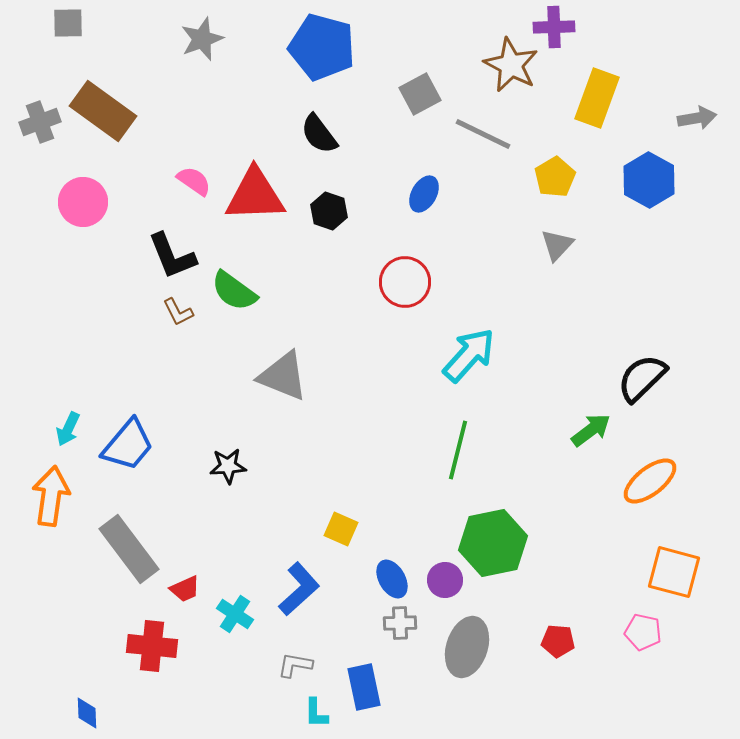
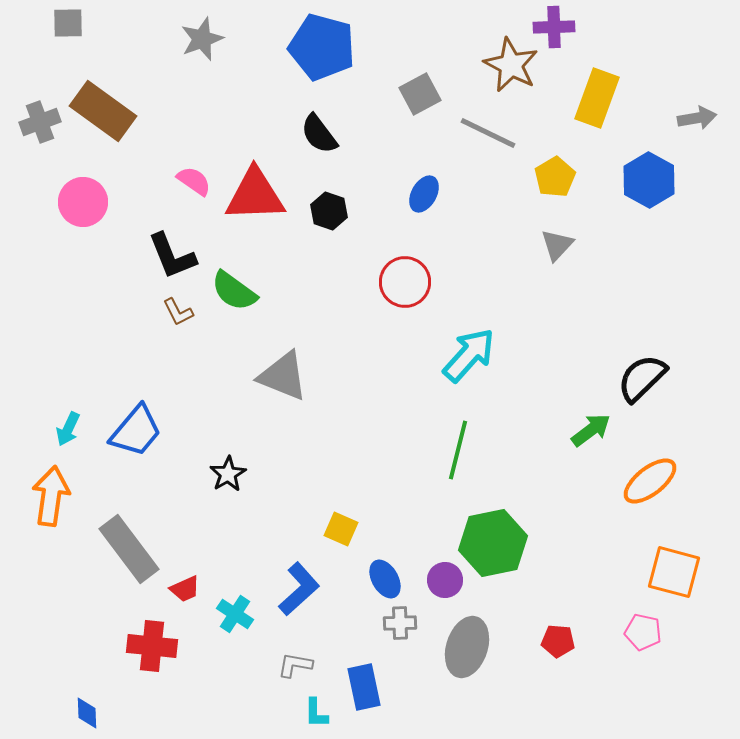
gray line at (483, 134): moved 5 px right, 1 px up
blue trapezoid at (128, 445): moved 8 px right, 14 px up
black star at (228, 466): moved 8 px down; rotated 27 degrees counterclockwise
blue ellipse at (392, 579): moved 7 px left
